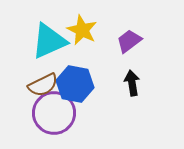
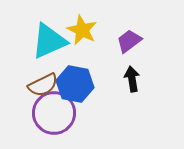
black arrow: moved 4 px up
